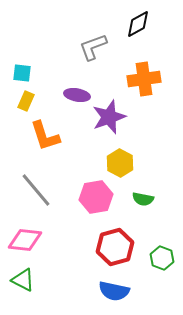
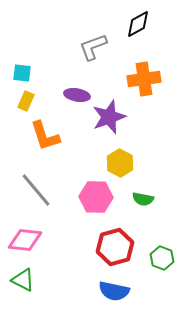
pink hexagon: rotated 12 degrees clockwise
